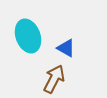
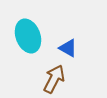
blue triangle: moved 2 px right
